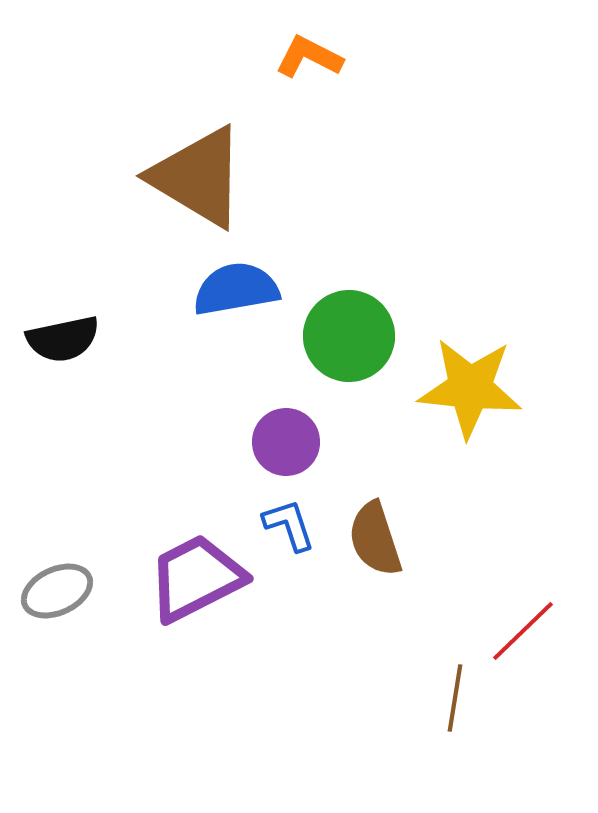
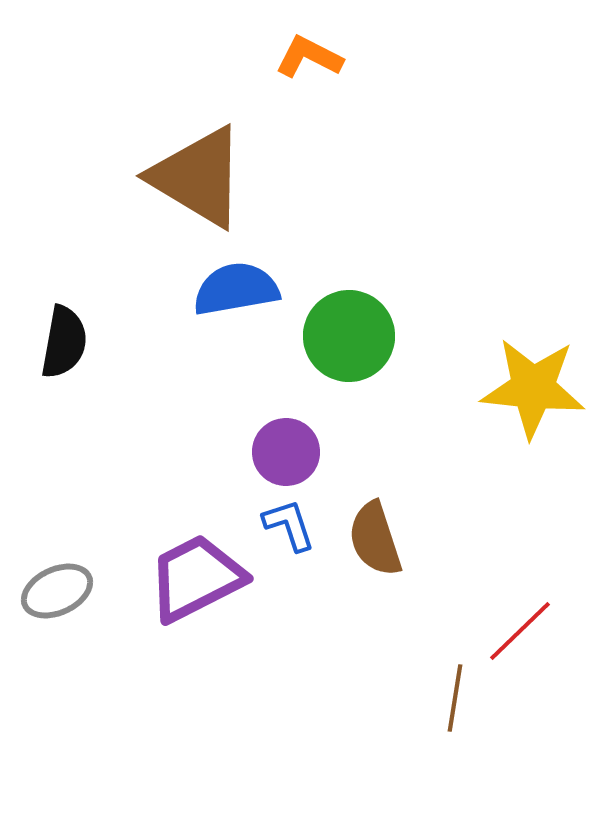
black semicircle: moved 1 px right, 3 px down; rotated 68 degrees counterclockwise
yellow star: moved 63 px right
purple circle: moved 10 px down
red line: moved 3 px left
